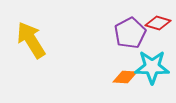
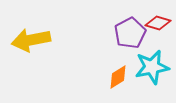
yellow arrow: rotated 69 degrees counterclockwise
cyan star: rotated 12 degrees counterclockwise
orange diamond: moved 7 px left; rotated 35 degrees counterclockwise
